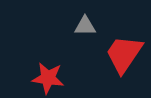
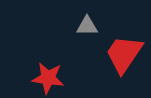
gray triangle: moved 2 px right
